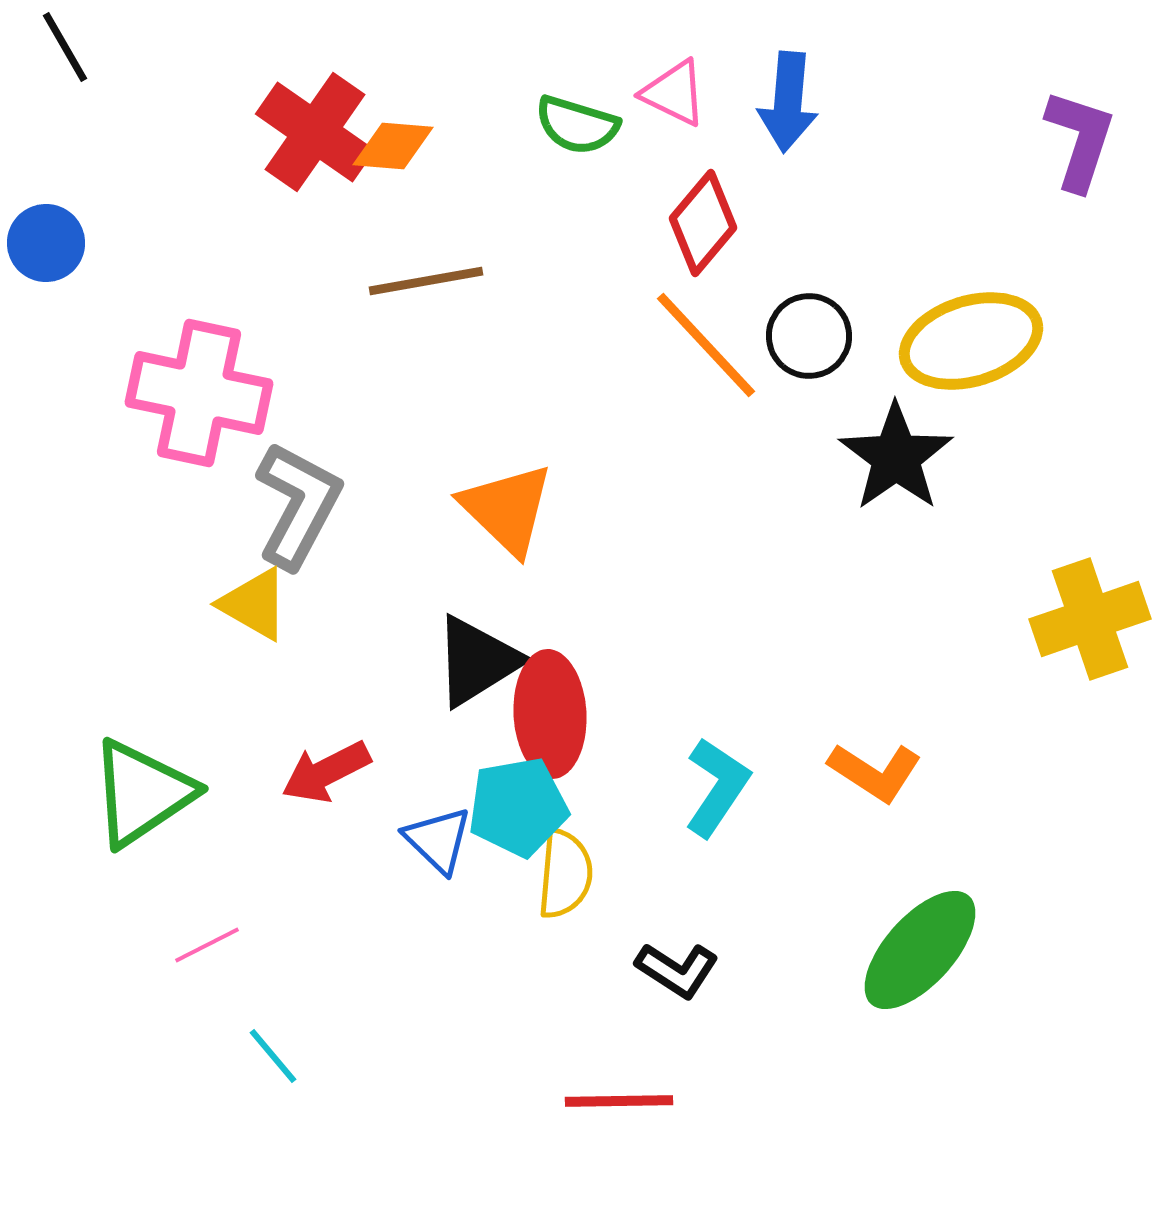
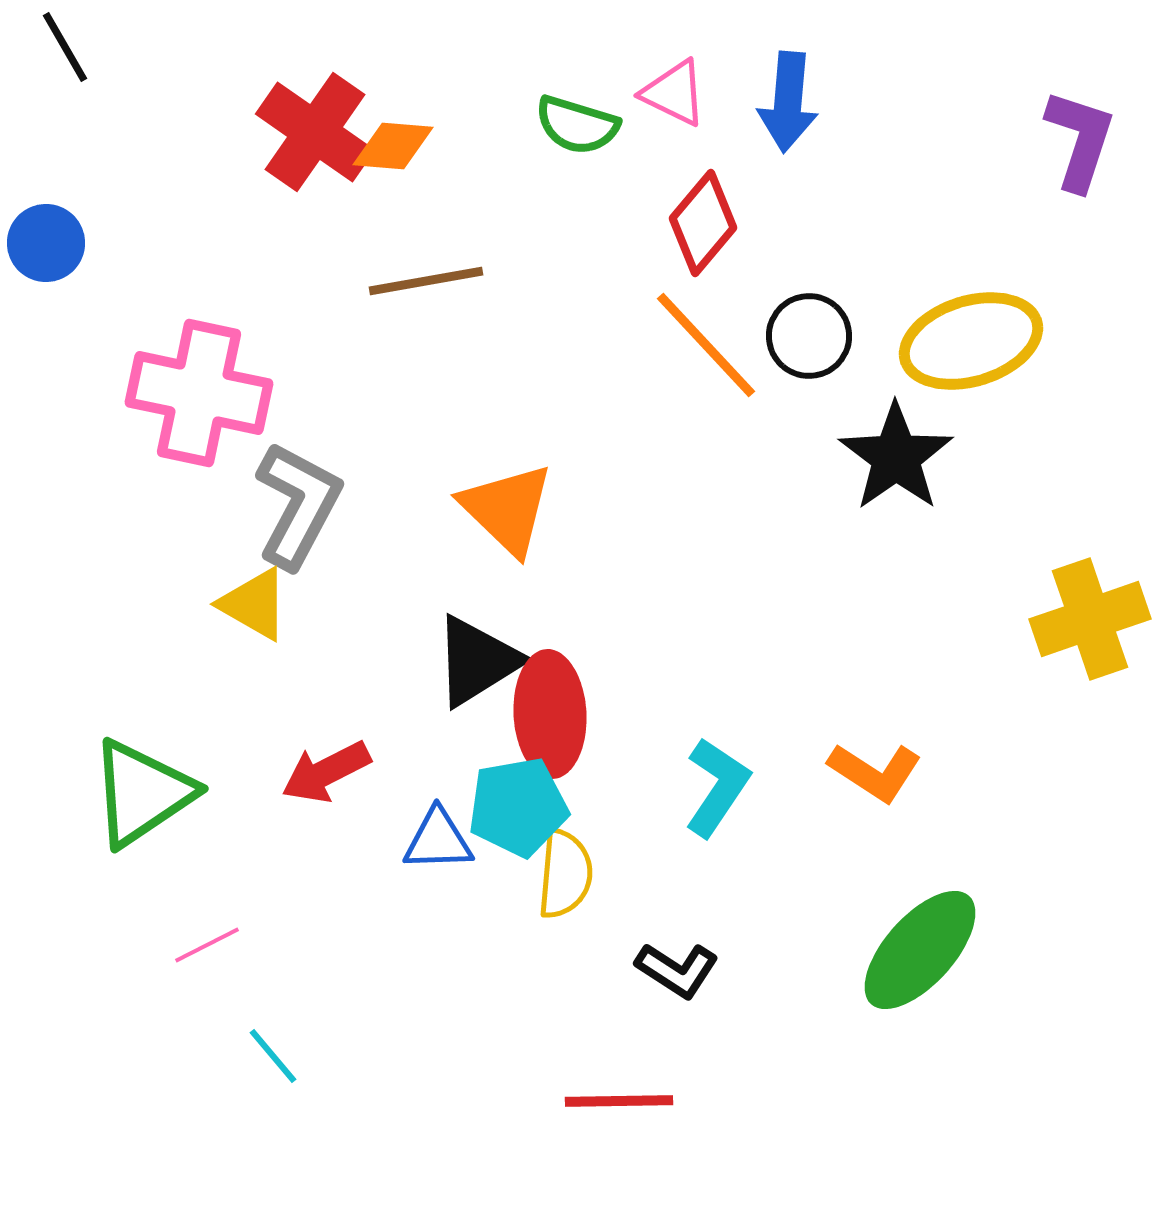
blue triangle: rotated 46 degrees counterclockwise
